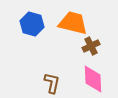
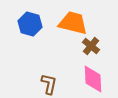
blue hexagon: moved 2 px left
brown cross: rotated 24 degrees counterclockwise
brown L-shape: moved 3 px left, 1 px down
